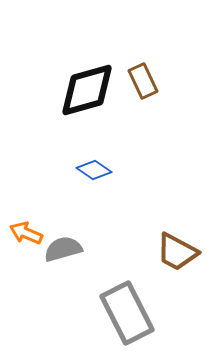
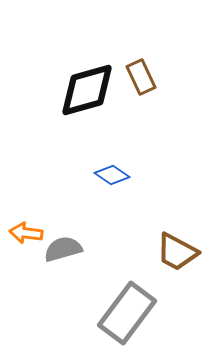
brown rectangle: moved 2 px left, 4 px up
blue diamond: moved 18 px right, 5 px down
orange arrow: rotated 16 degrees counterclockwise
gray rectangle: rotated 64 degrees clockwise
